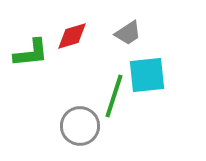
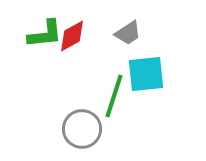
red diamond: rotated 12 degrees counterclockwise
green L-shape: moved 14 px right, 19 px up
cyan square: moved 1 px left, 1 px up
gray circle: moved 2 px right, 3 px down
